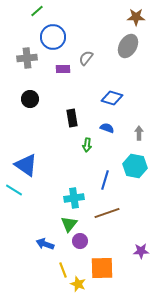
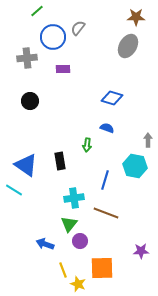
gray semicircle: moved 8 px left, 30 px up
black circle: moved 2 px down
black rectangle: moved 12 px left, 43 px down
gray arrow: moved 9 px right, 7 px down
brown line: moved 1 px left; rotated 40 degrees clockwise
